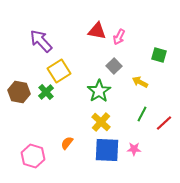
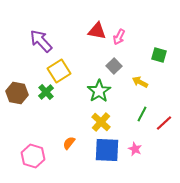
brown hexagon: moved 2 px left, 1 px down
orange semicircle: moved 2 px right
pink star: moved 1 px right; rotated 24 degrees clockwise
